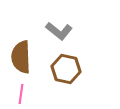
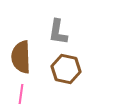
gray L-shape: moved 1 px left, 1 px down; rotated 60 degrees clockwise
